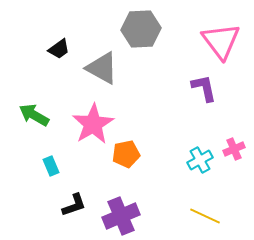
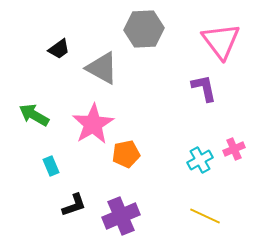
gray hexagon: moved 3 px right
